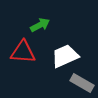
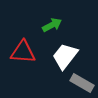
green arrow: moved 12 px right
white trapezoid: rotated 28 degrees counterclockwise
